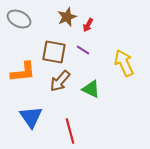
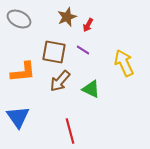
blue triangle: moved 13 px left
